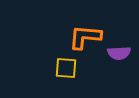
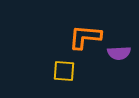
yellow square: moved 2 px left, 3 px down
